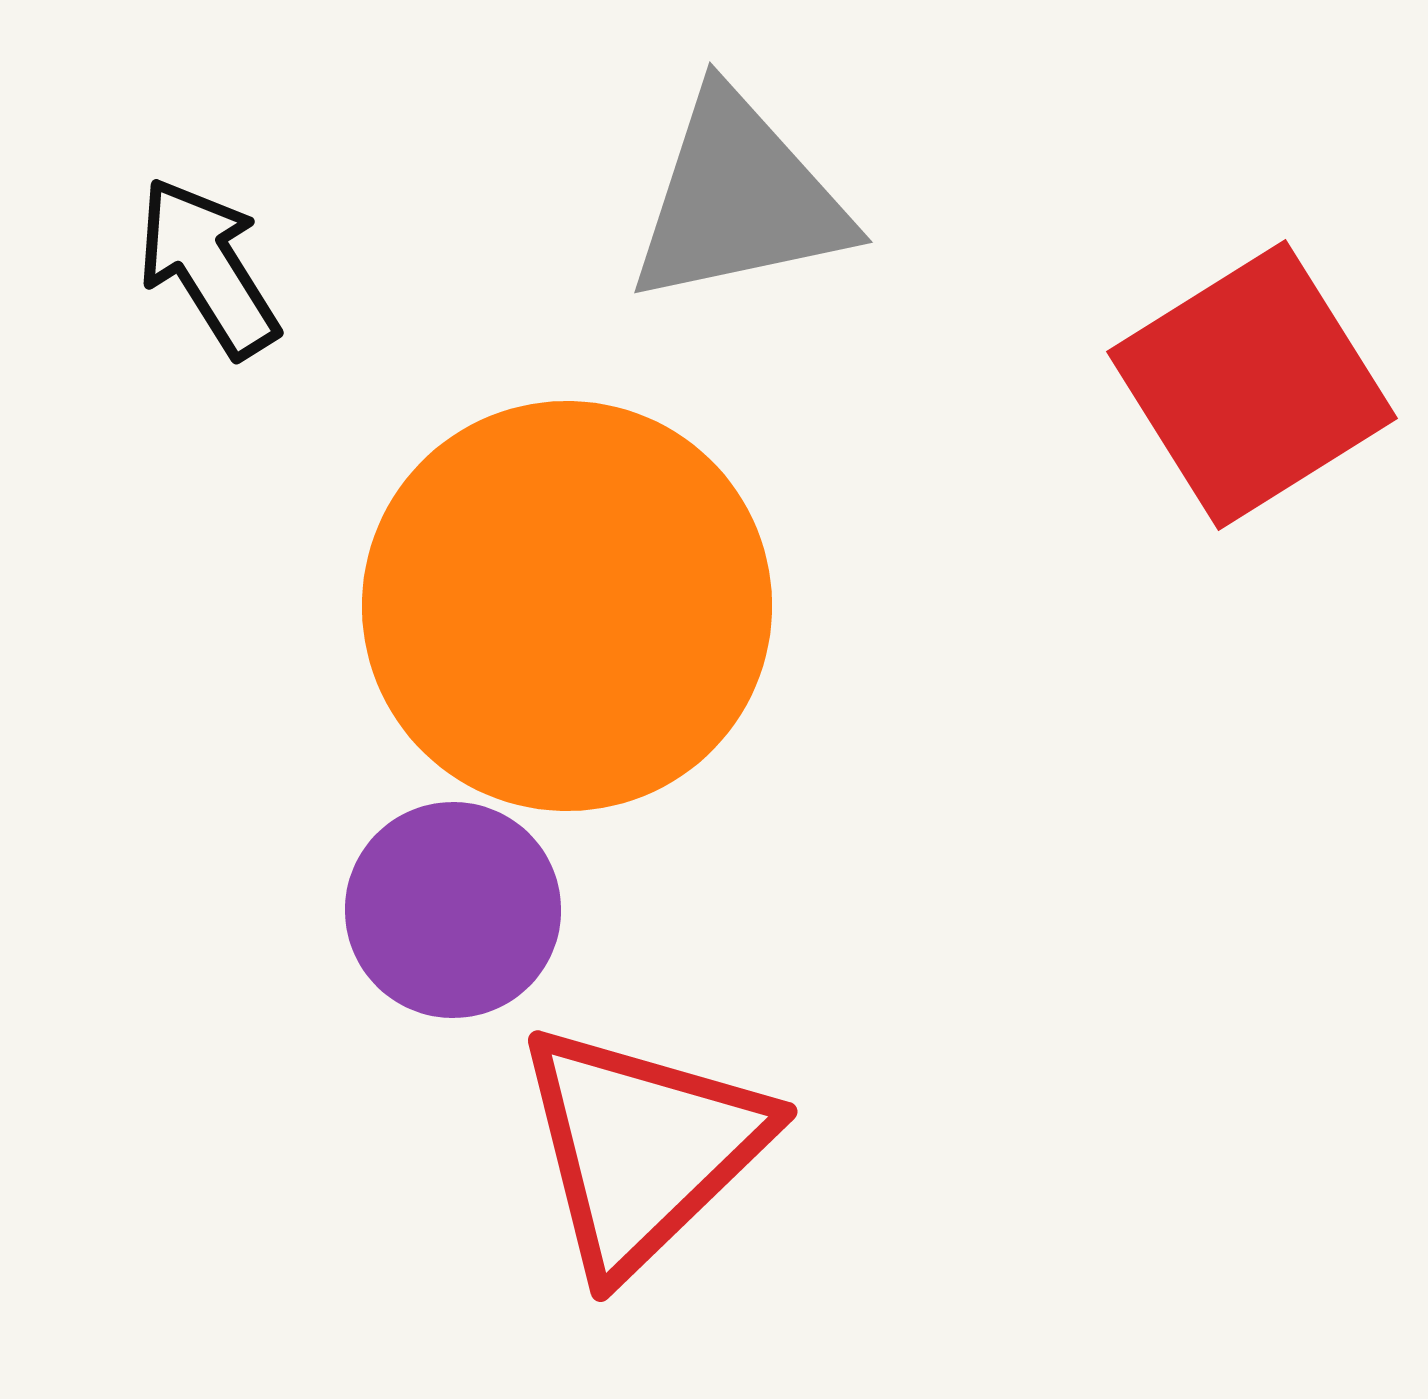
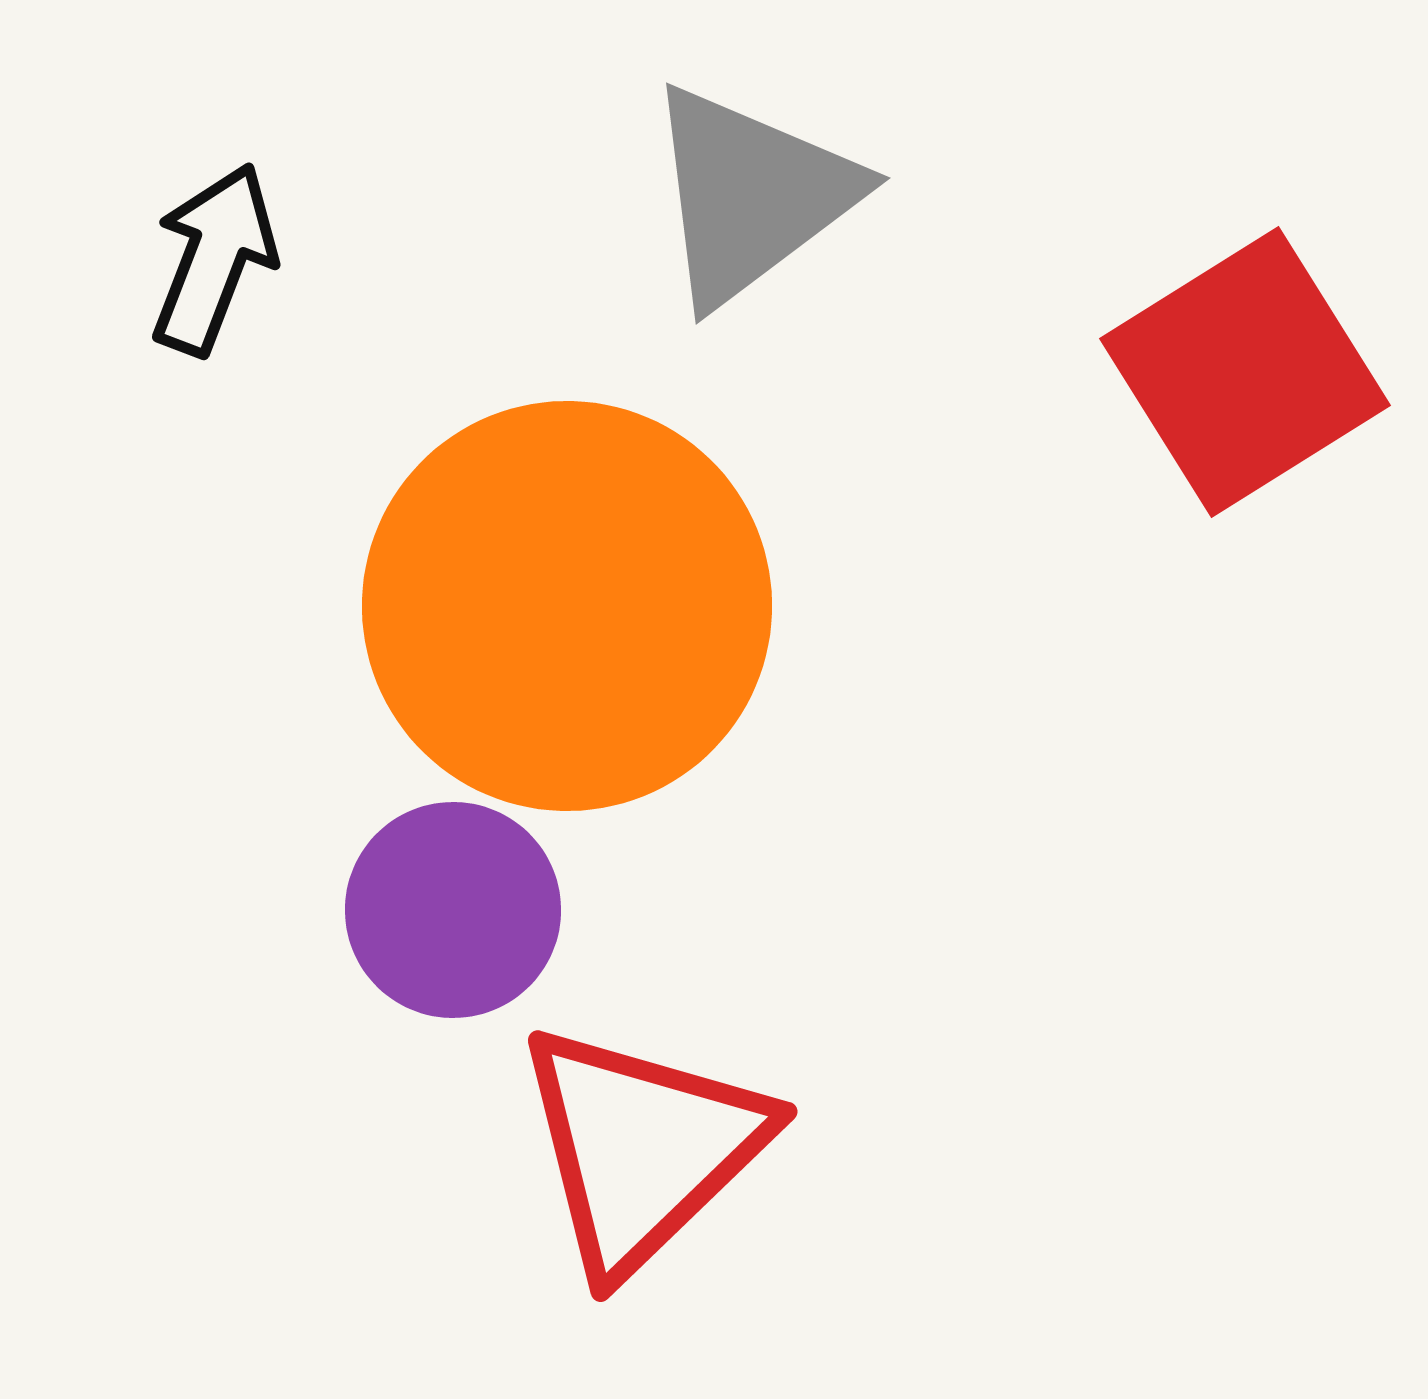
gray triangle: moved 12 px right, 4 px up; rotated 25 degrees counterclockwise
black arrow: moved 6 px right, 8 px up; rotated 53 degrees clockwise
red square: moved 7 px left, 13 px up
